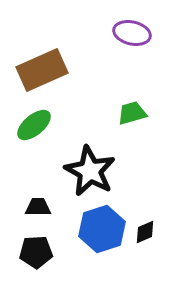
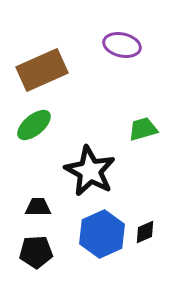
purple ellipse: moved 10 px left, 12 px down
green trapezoid: moved 11 px right, 16 px down
blue hexagon: moved 5 px down; rotated 6 degrees counterclockwise
